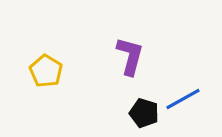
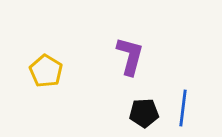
blue line: moved 9 px down; rotated 54 degrees counterclockwise
black pentagon: rotated 20 degrees counterclockwise
